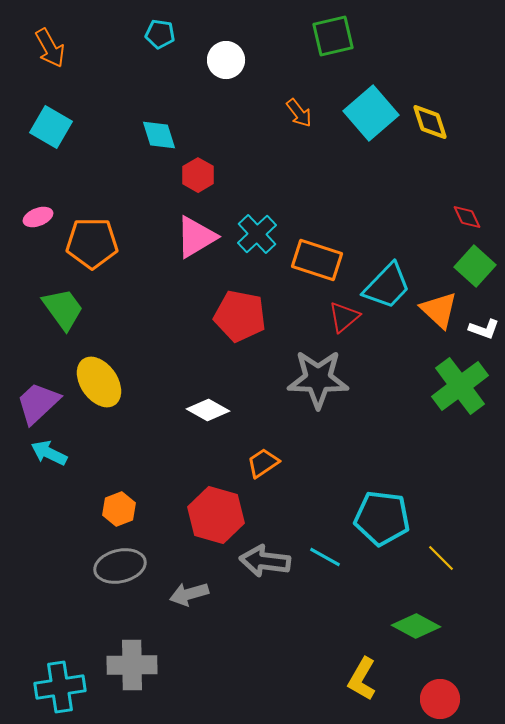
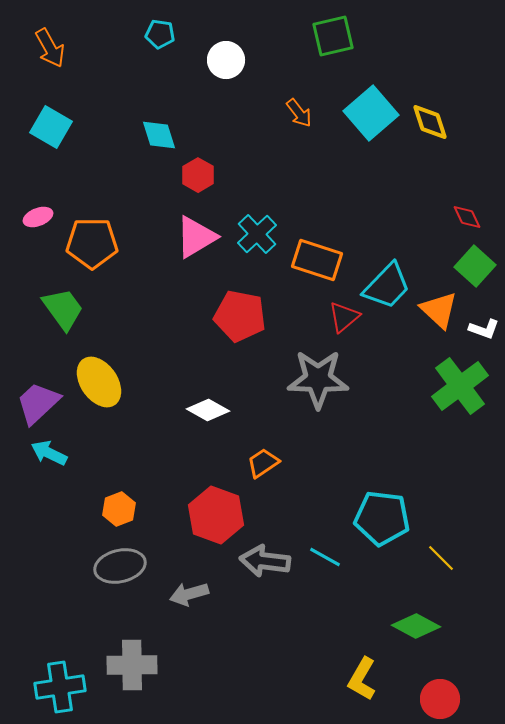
red hexagon at (216, 515): rotated 4 degrees clockwise
